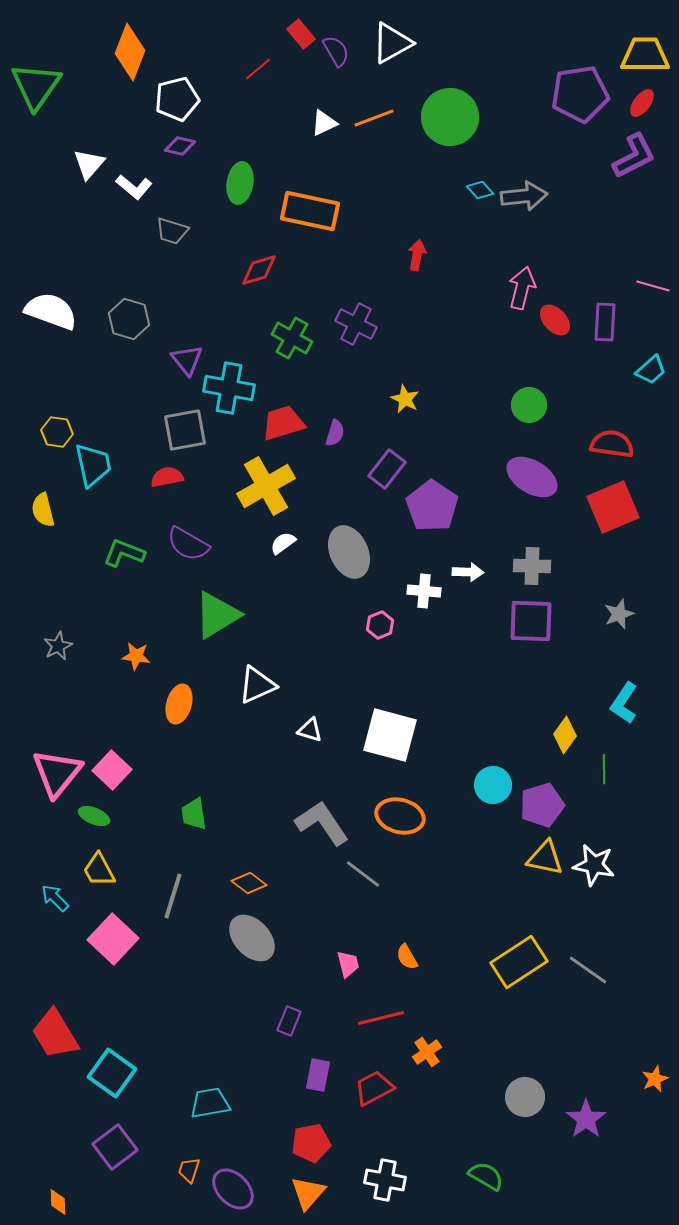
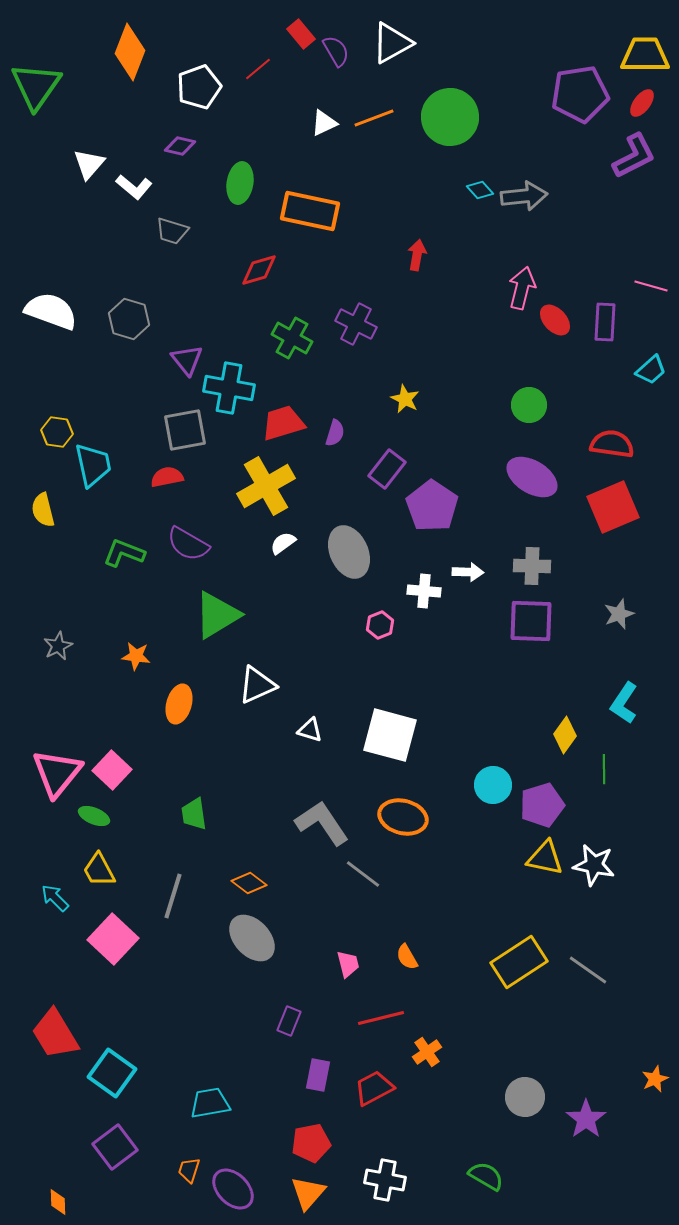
white pentagon at (177, 99): moved 22 px right, 12 px up; rotated 6 degrees counterclockwise
pink line at (653, 286): moved 2 px left
orange ellipse at (400, 816): moved 3 px right, 1 px down
